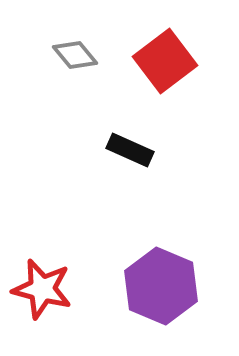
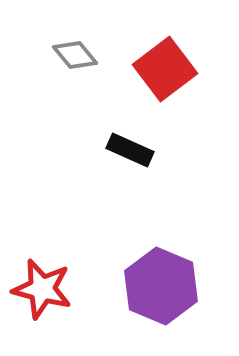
red square: moved 8 px down
